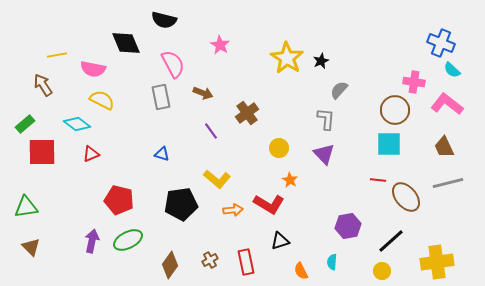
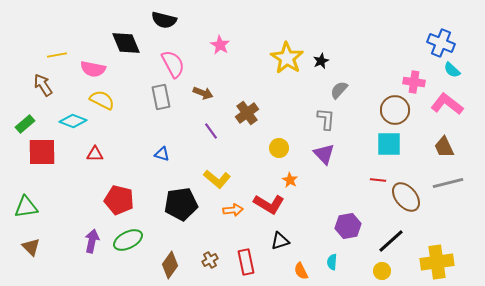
cyan diamond at (77, 124): moved 4 px left, 3 px up; rotated 16 degrees counterclockwise
red triangle at (91, 154): moved 4 px right; rotated 24 degrees clockwise
